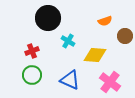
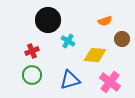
black circle: moved 2 px down
brown circle: moved 3 px left, 3 px down
blue triangle: rotated 40 degrees counterclockwise
